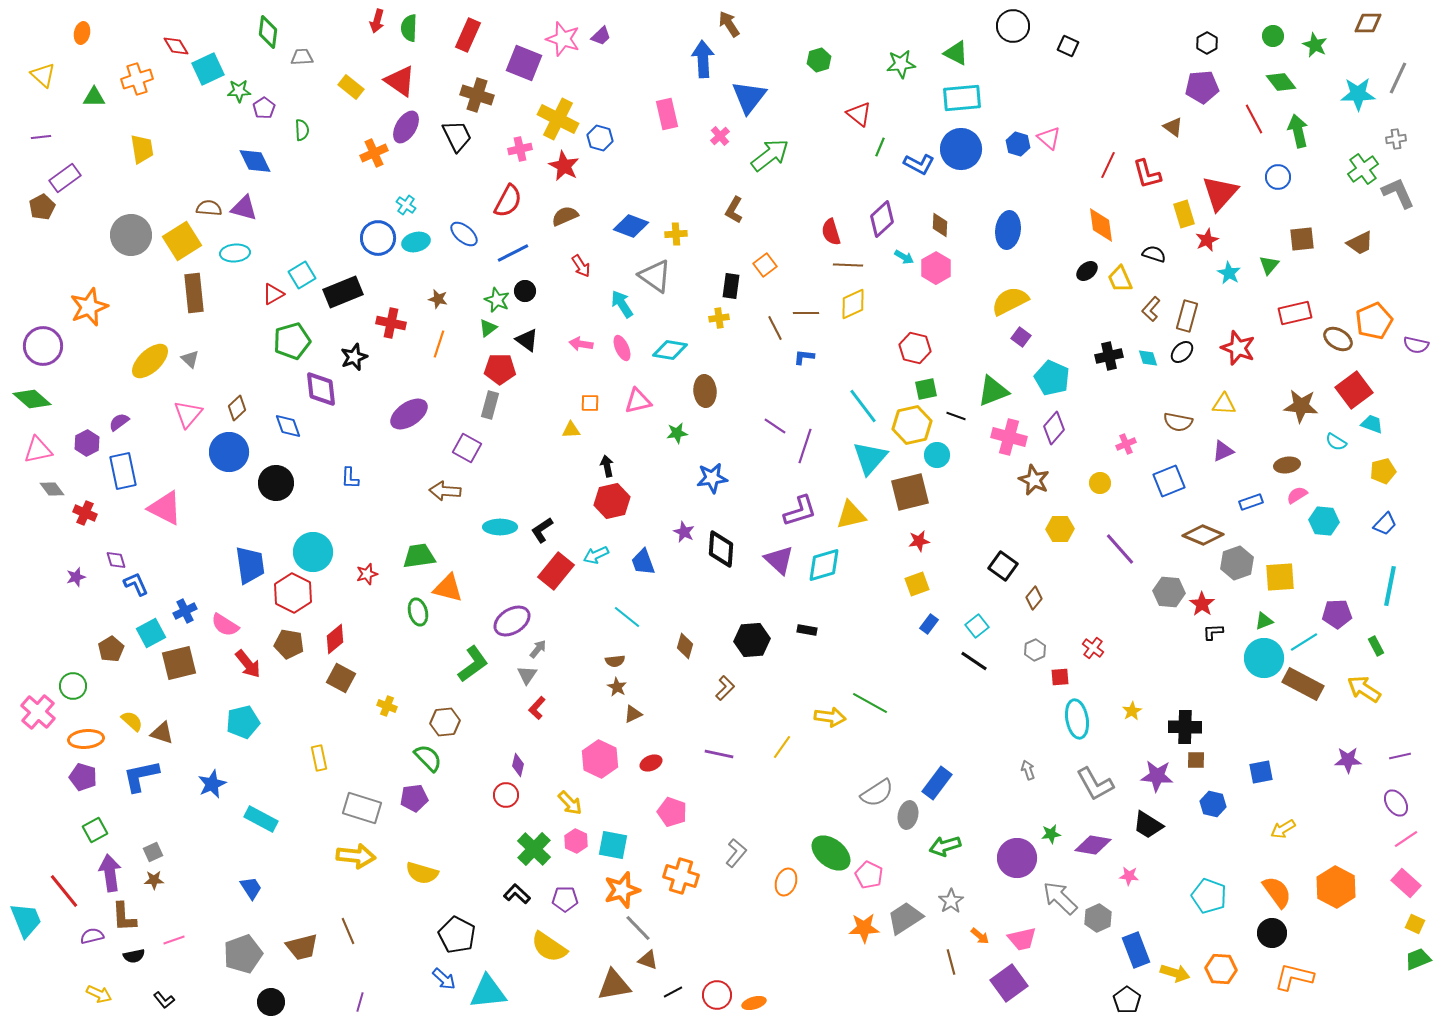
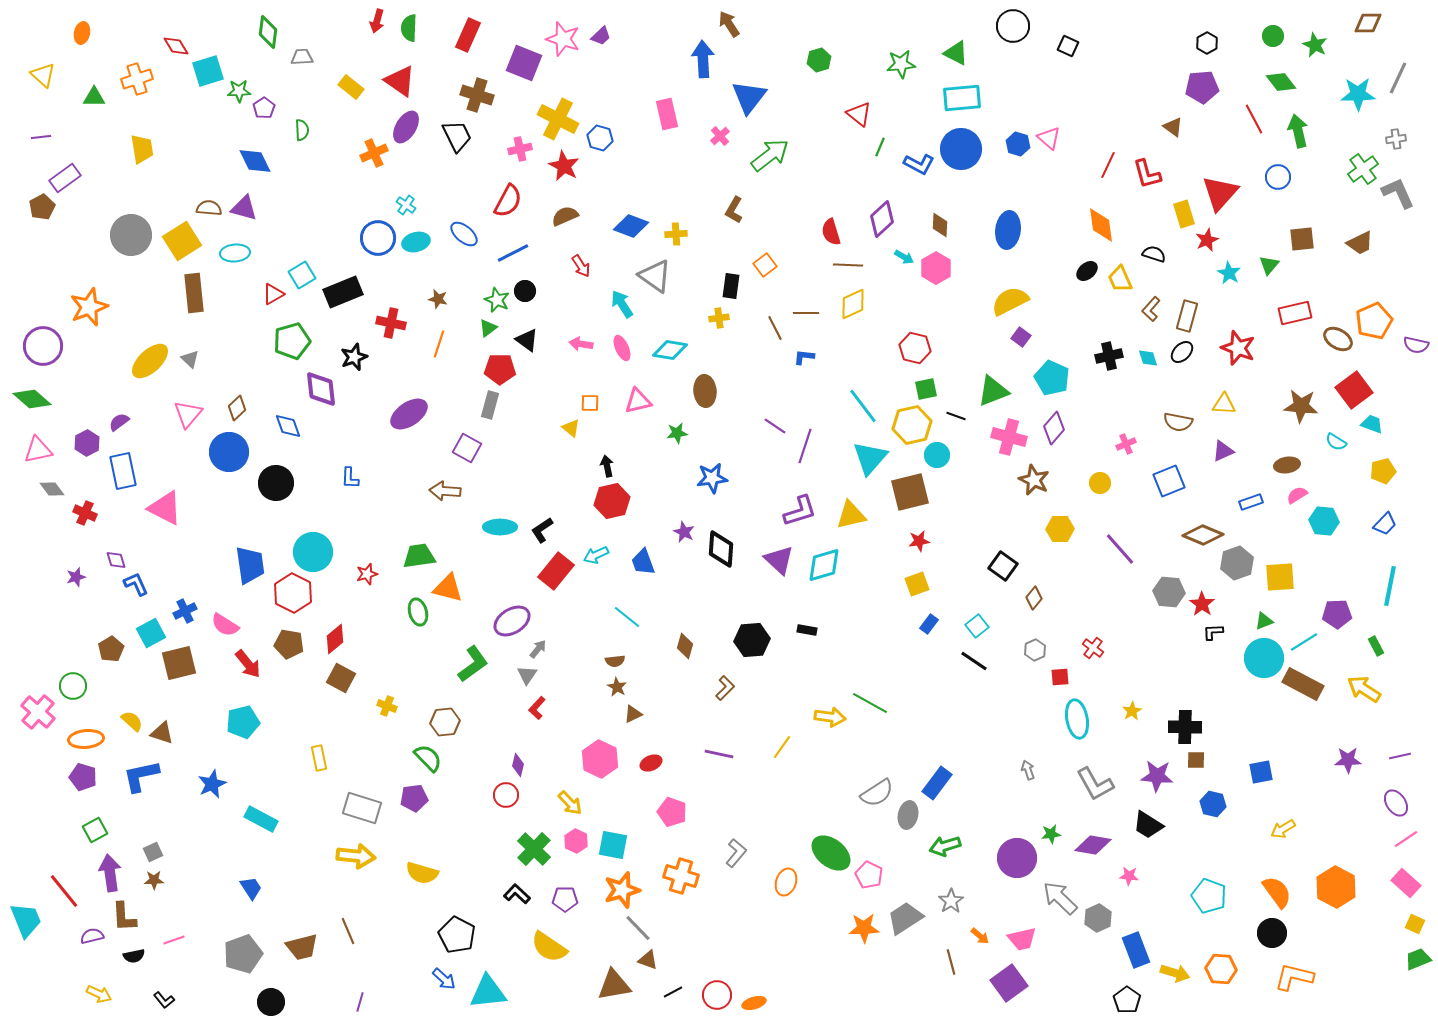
cyan square at (208, 69): moved 2 px down; rotated 8 degrees clockwise
yellow triangle at (571, 430): moved 2 px up; rotated 42 degrees clockwise
